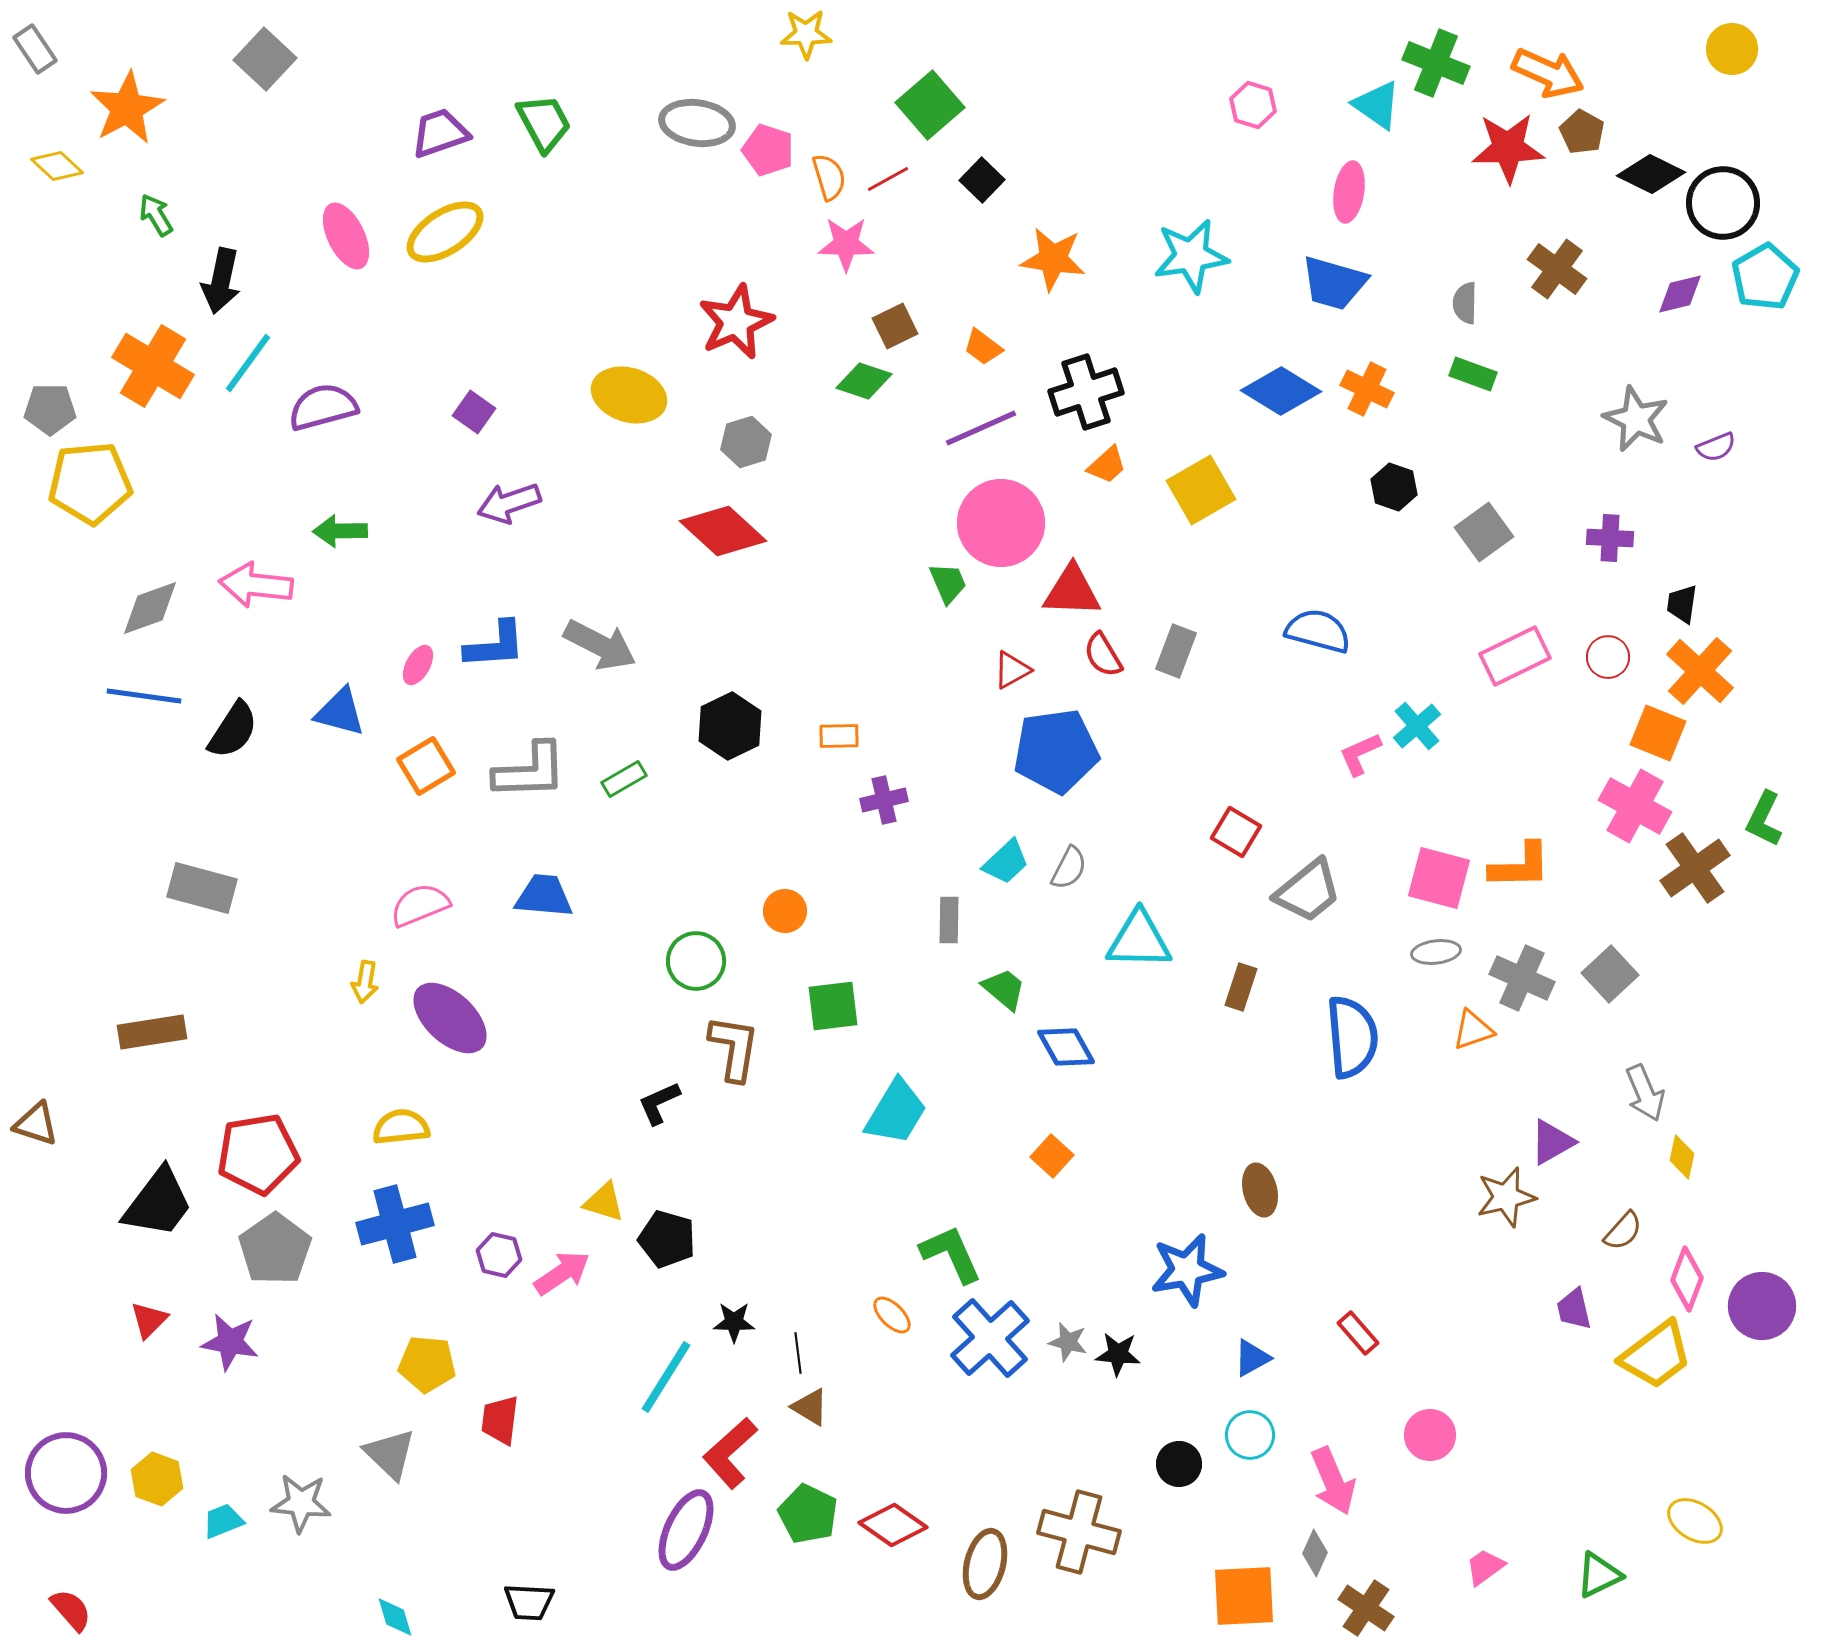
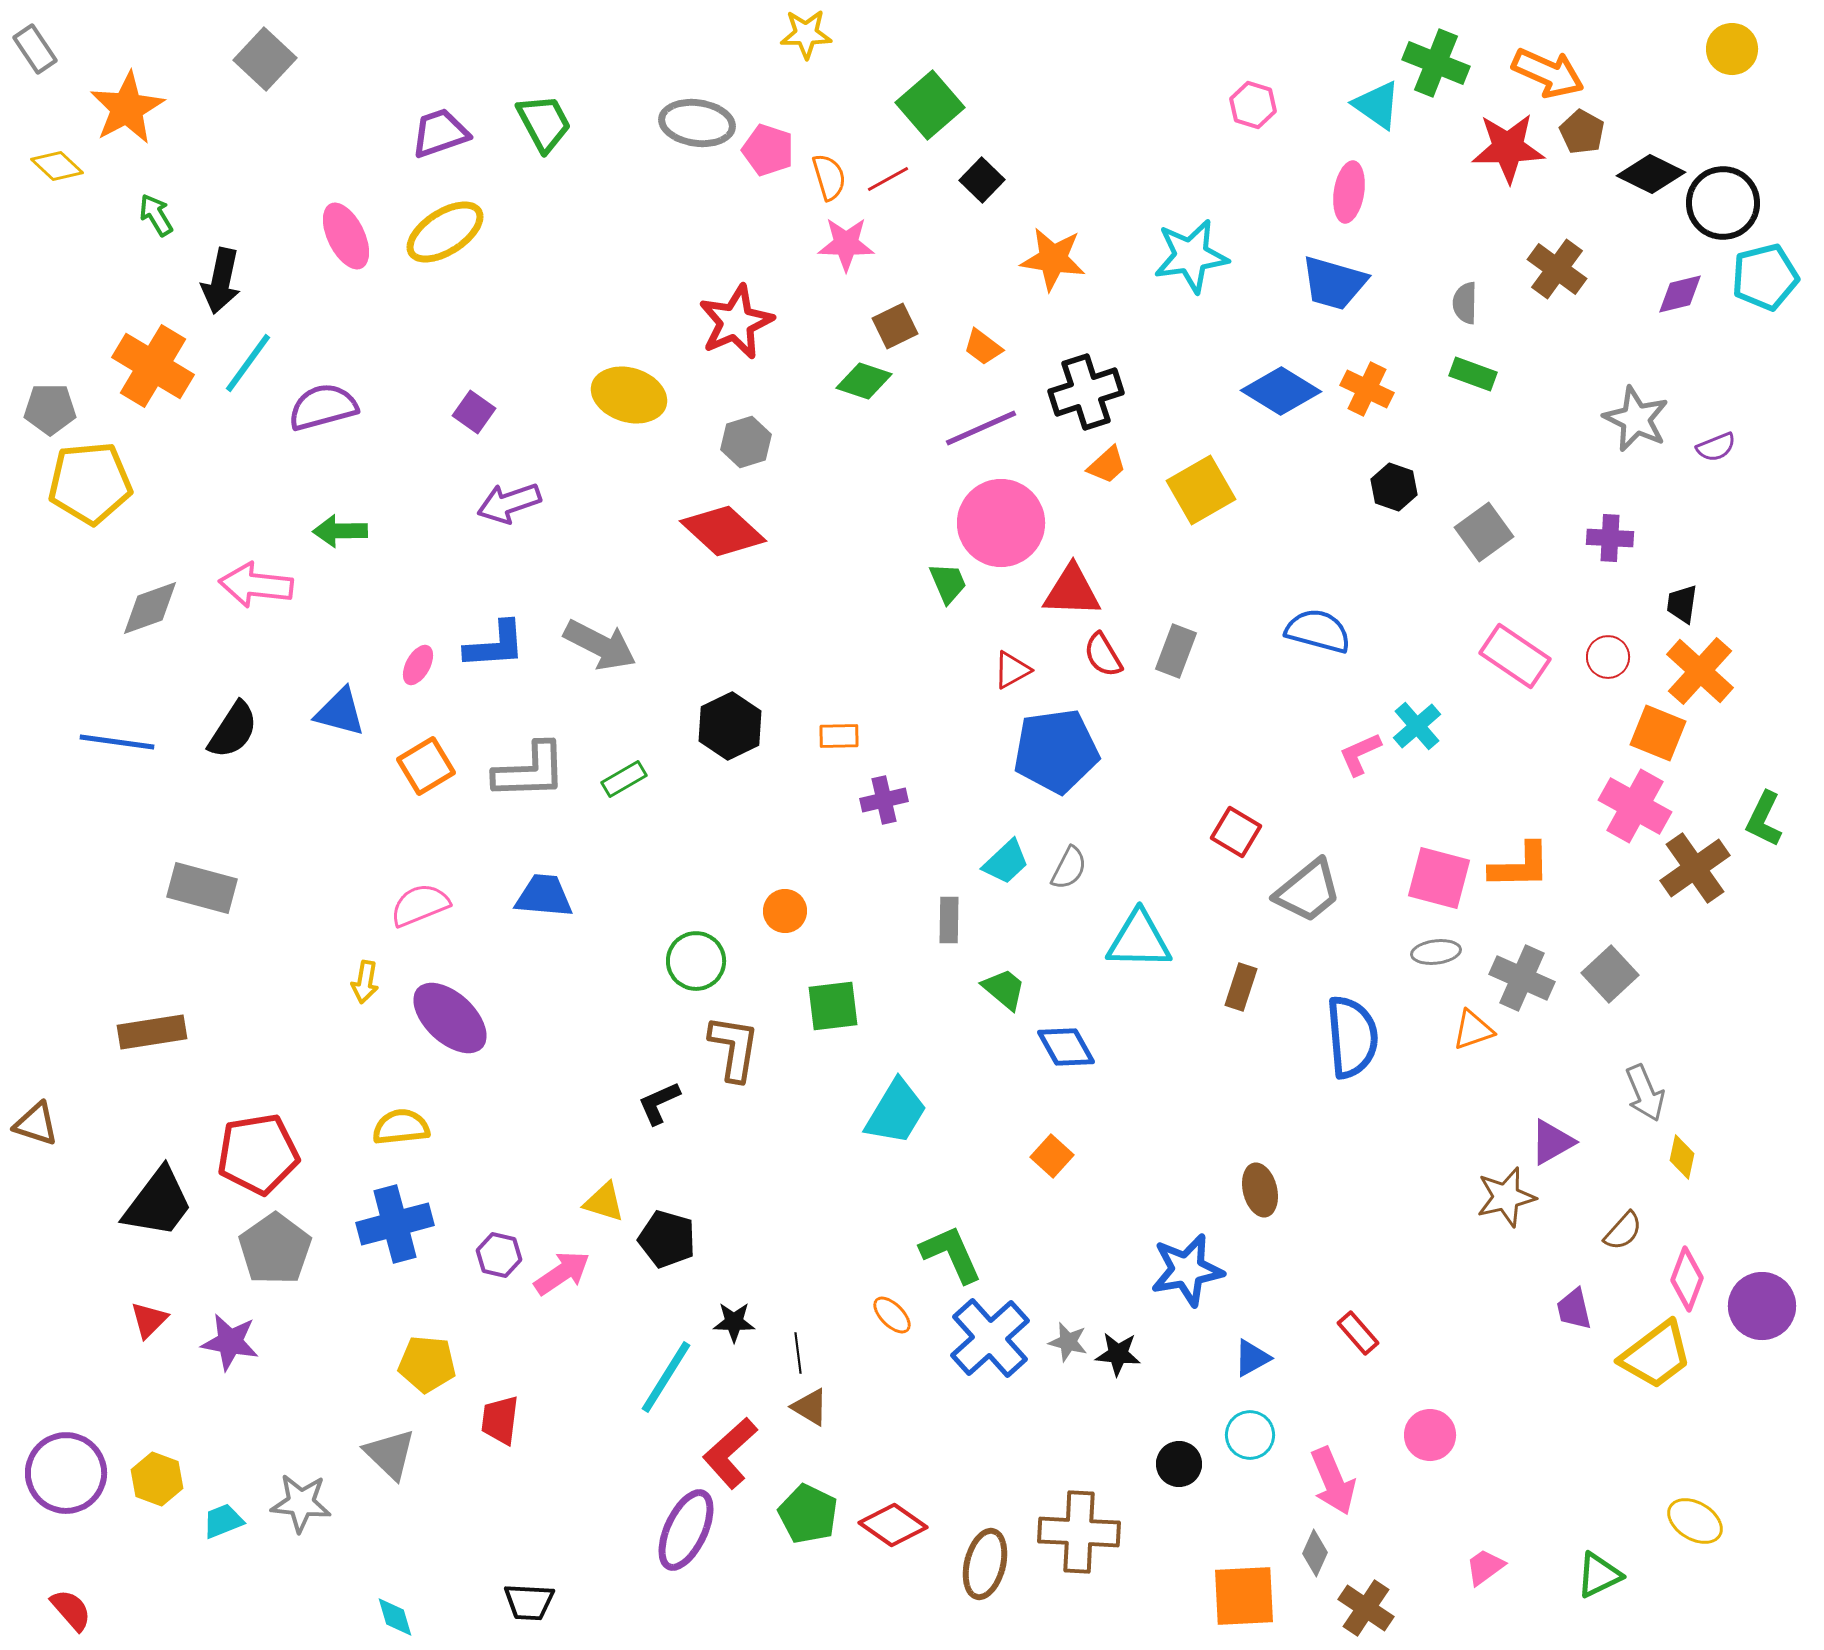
cyan pentagon at (1765, 277): rotated 16 degrees clockwise
pink rectangle at (1515, 656): rotated 60 degrees clockwise
blue line at (144, 696): moved 27 px left, 46 px down
brown cross at (1079, 1532): rotated 12 degrees counterclockwise
